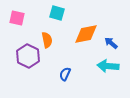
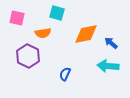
orange semicircle: moved 4 px left, 7 px up; rotated 91 degrees clockwise
